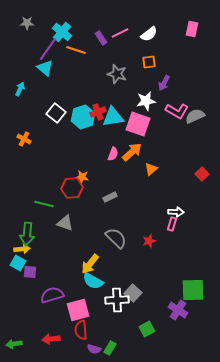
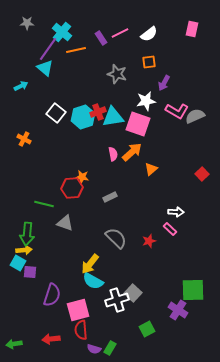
orange line at (76, 50): rotated 30 degrees counterclockwise
cyan arrow at (20, 89): moved 1 px right, 3 px up; rotated 40 degrees clockwise
pink semicircle at (113, 154): rotated 32 degrees counterclockwise
pink rectangle at (172, 224): moved 2 px left, 5 px down; rotated 64 degrees counterclockwise
yellow arrow at (22, 249): moved 2 px right, 1 px down
purple semicircle at (52, 295): rotated 125 degrees clockwise
white cross at (117, 300): rotated 15 degrees counterclockwise
